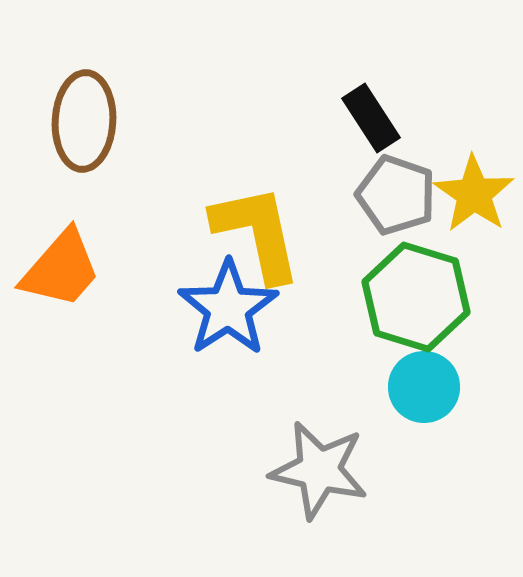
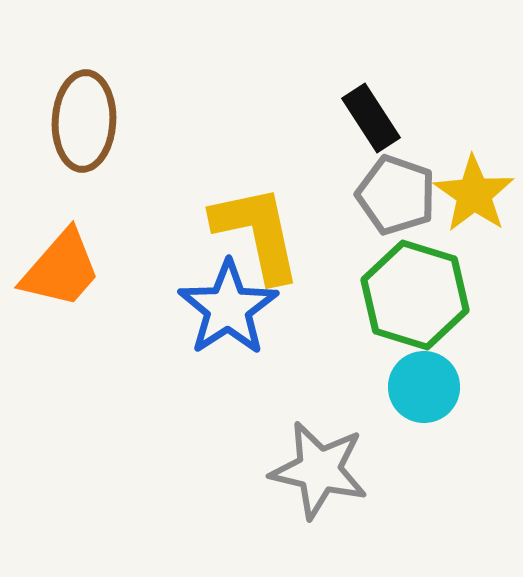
green hexagon: moved 1 px left, 2 px up
